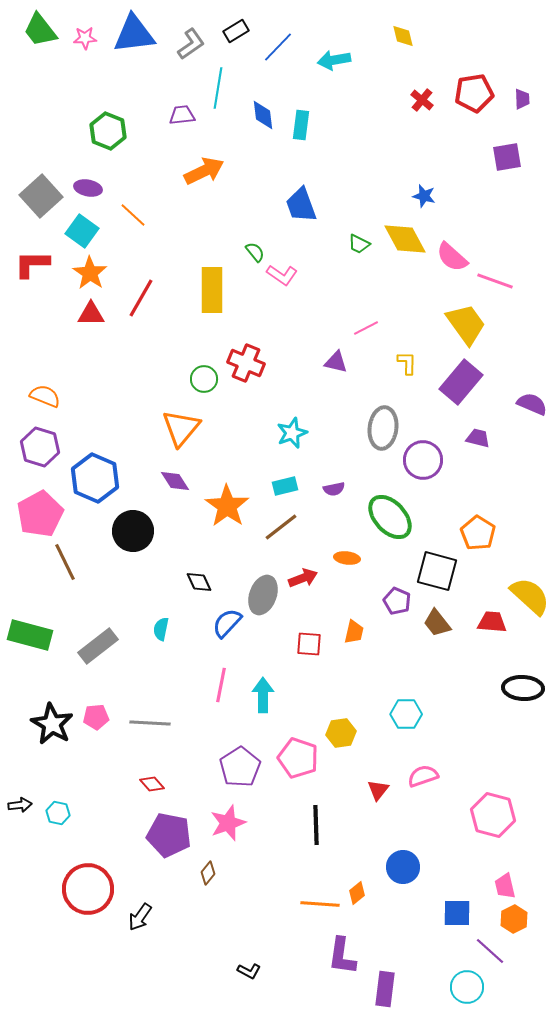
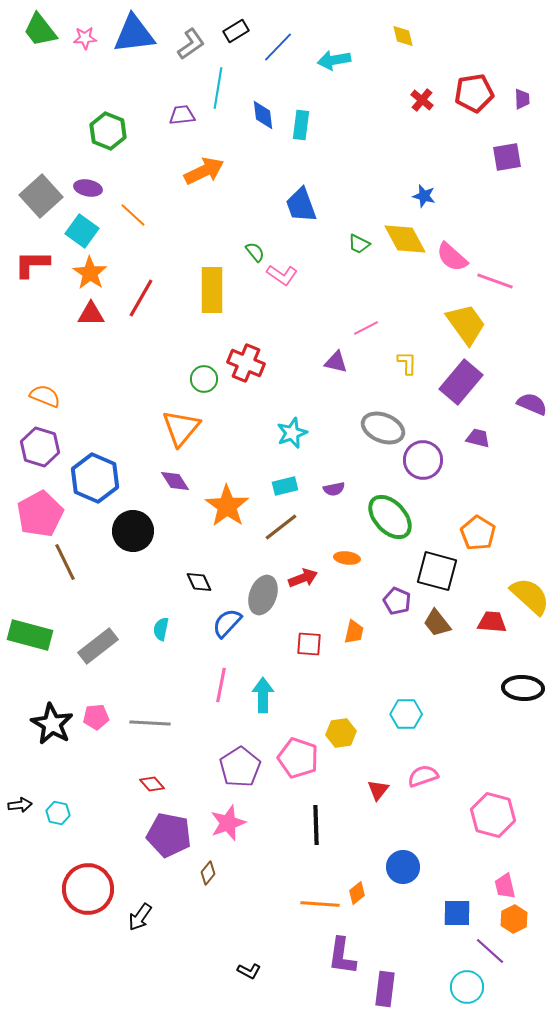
gray ellipse at (383, 428): rotated 75 degrees counterclockwise
